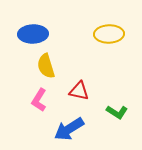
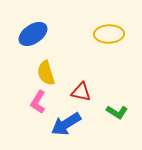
blue ellipse: rotated 32 degrees counterclockwise
yellow semicircle: moved 7 px down
red triangle: moved 2 px right, 1 px down
pink L-shape: moved 1 px left, 2 px down
blue arrow: moved 3 px left, 5 px up
